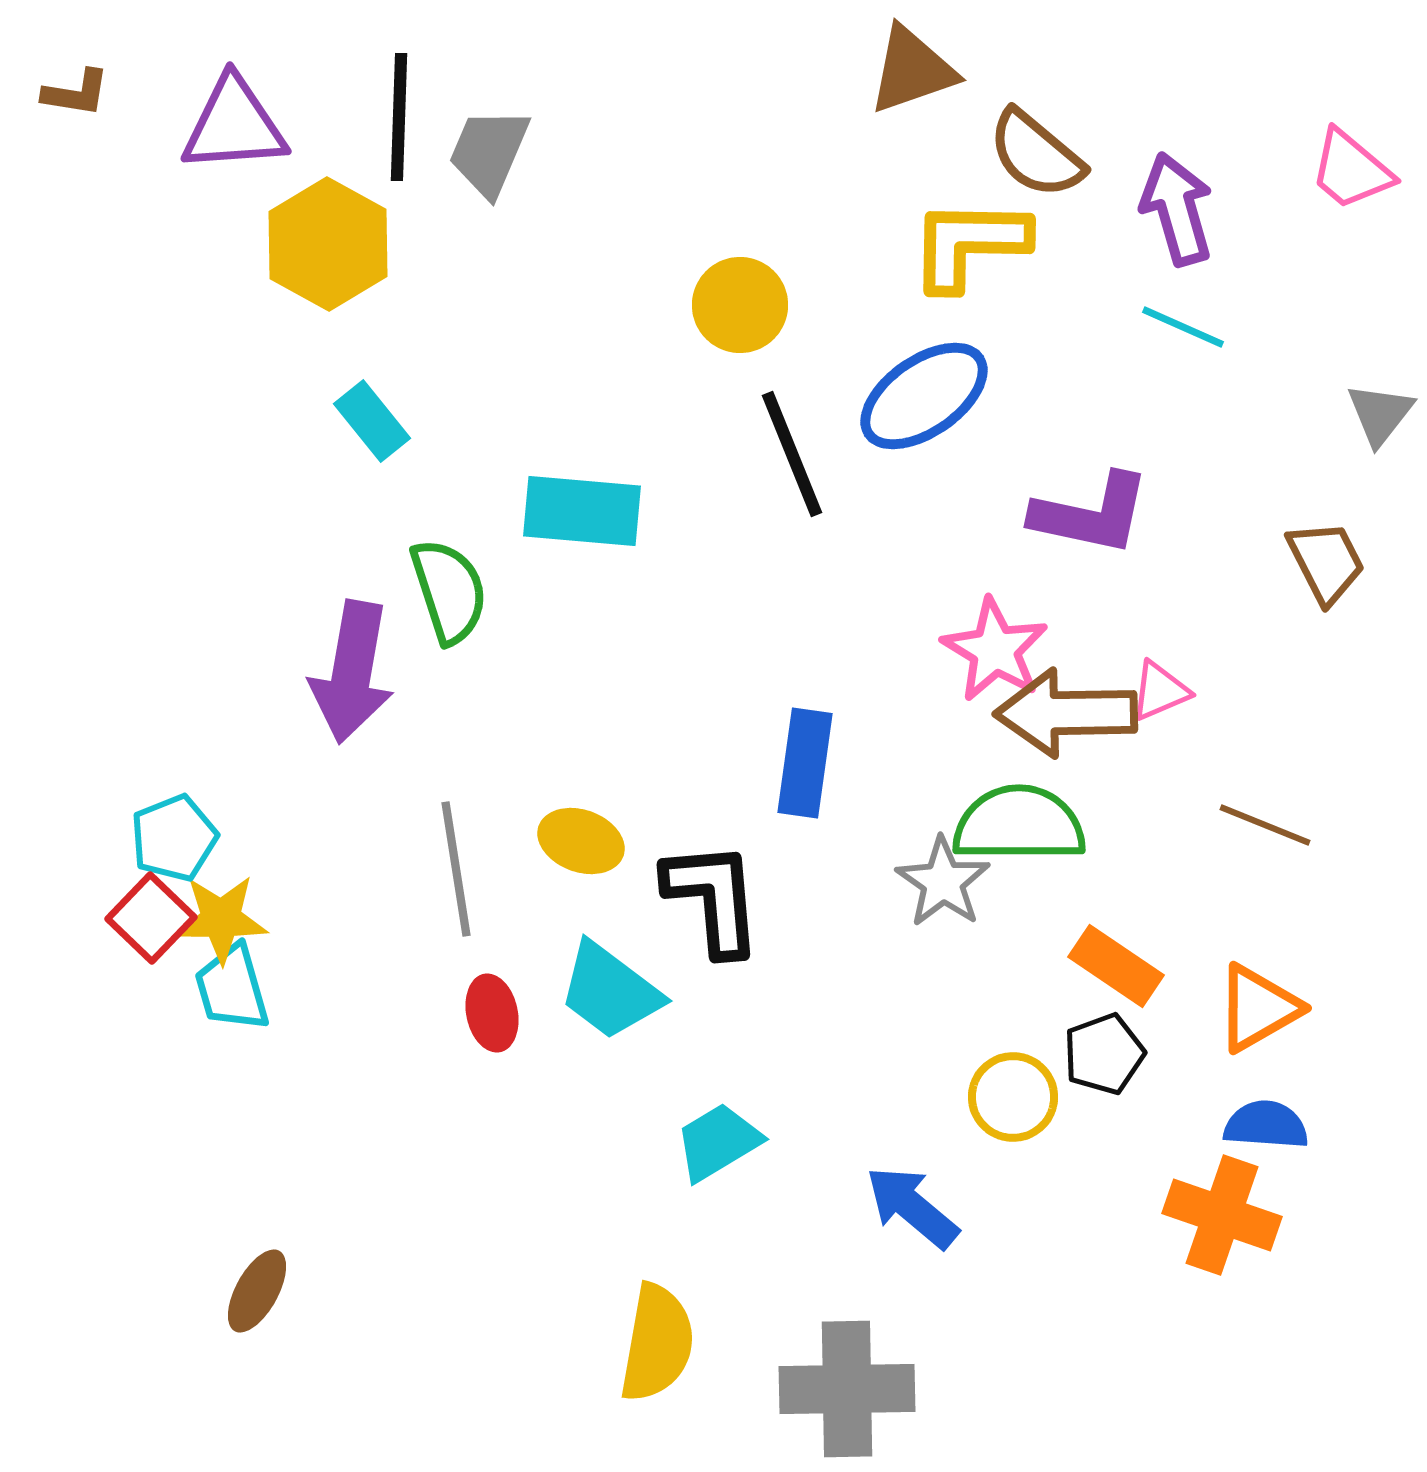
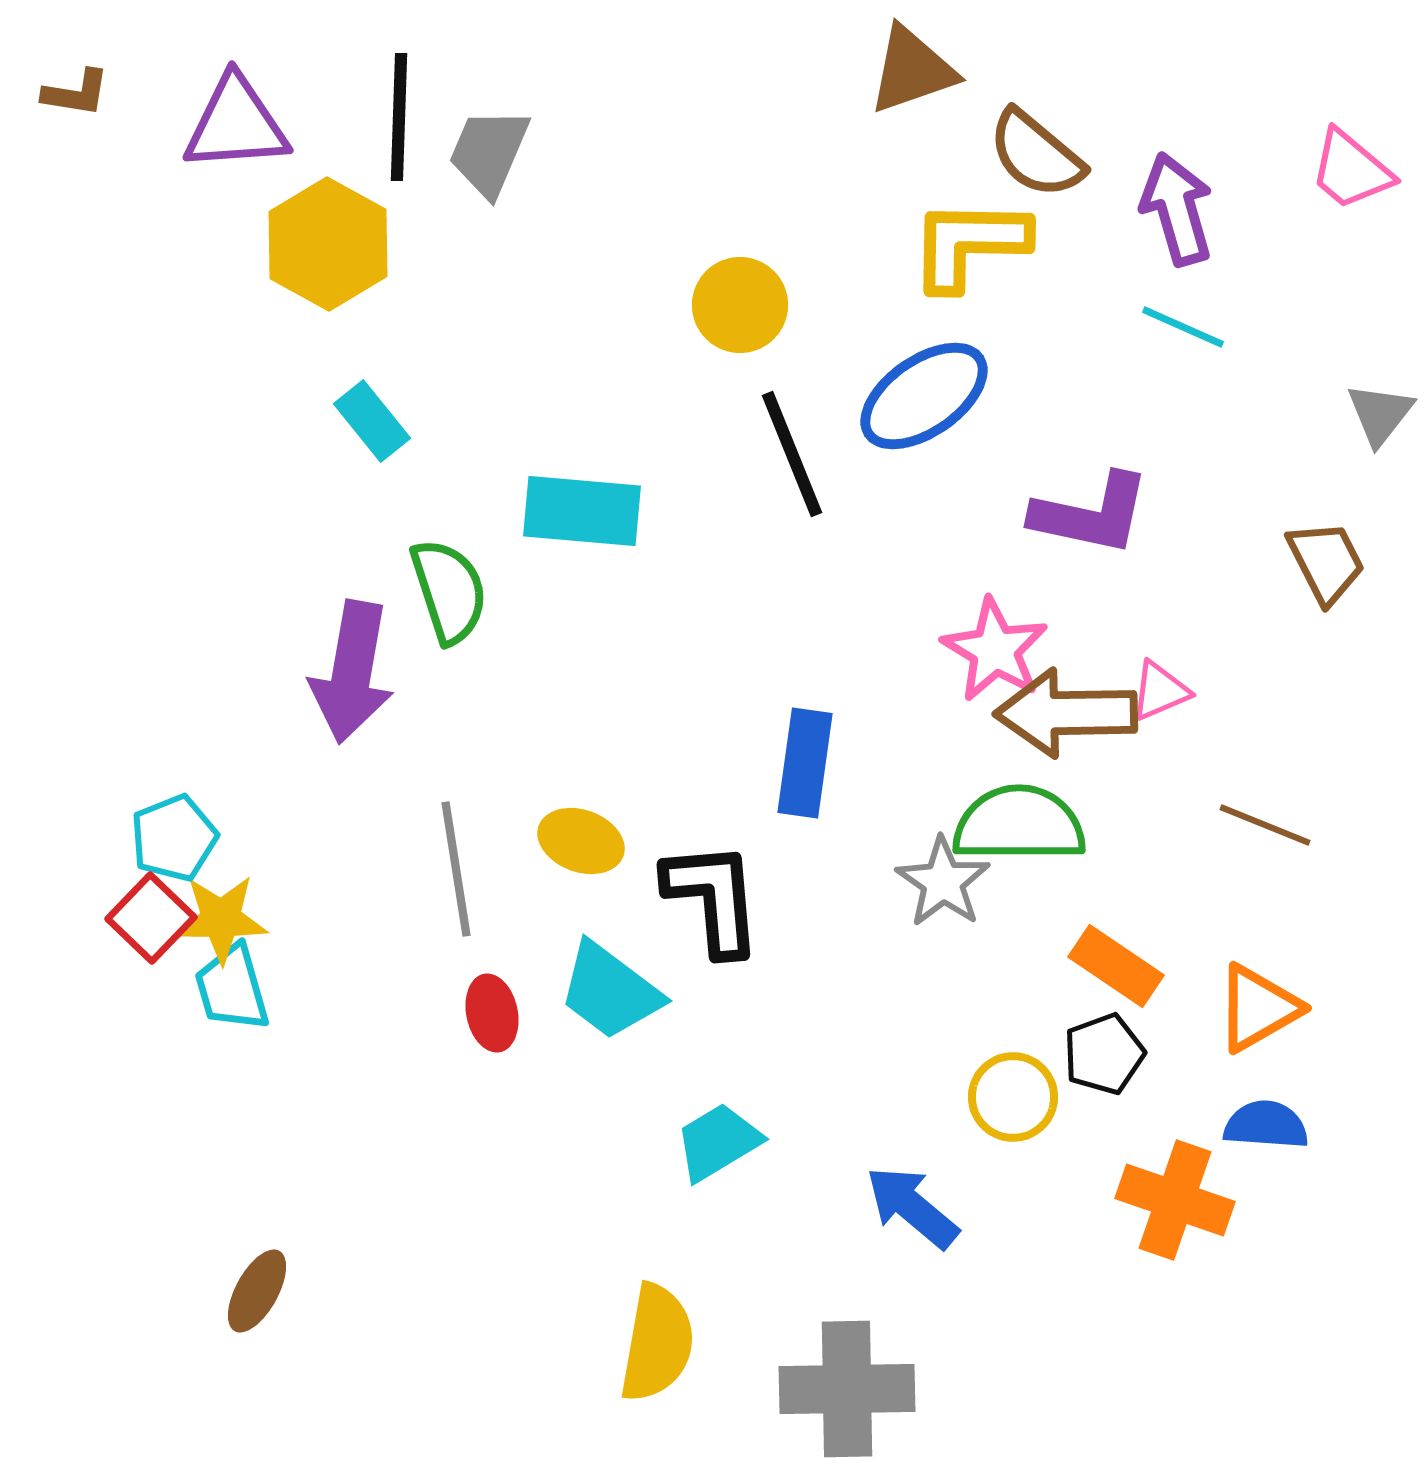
purple triangle at (234, 125): moved 2 px right, 1 px up
orange cross at (1222, 1215): moved 47 px left, 15 px up
